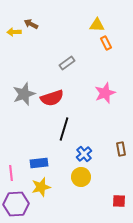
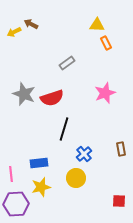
yellow arrow: rotated 24 degrees counterclockwise
gray star: rotated 30 degrees counterclockwise
pink line: moved 1 px down
yellow circle: moved 5 px left, 1 px down
